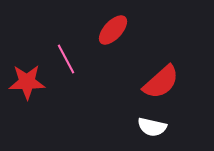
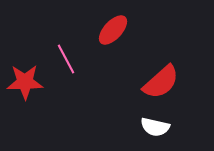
red star: moved 2 px left
white semicircle: moved 3 px right
